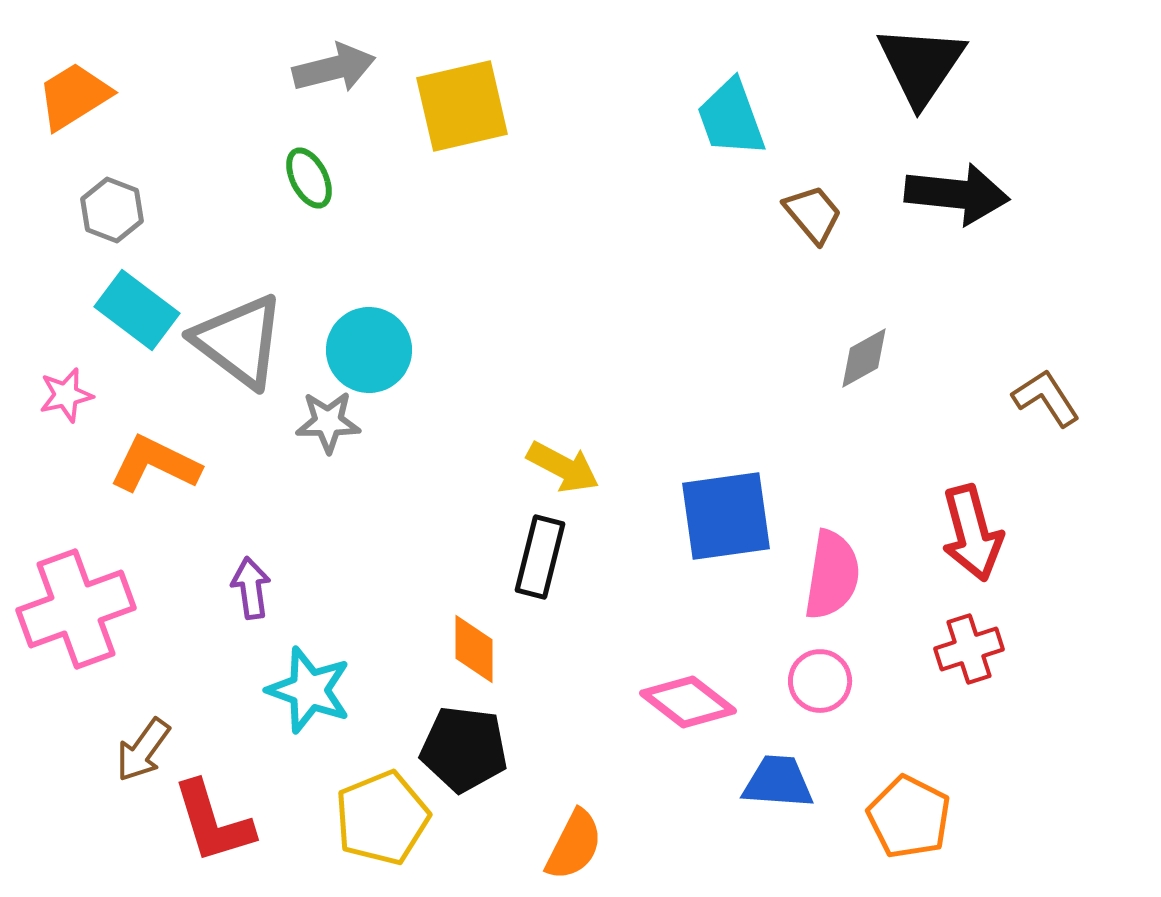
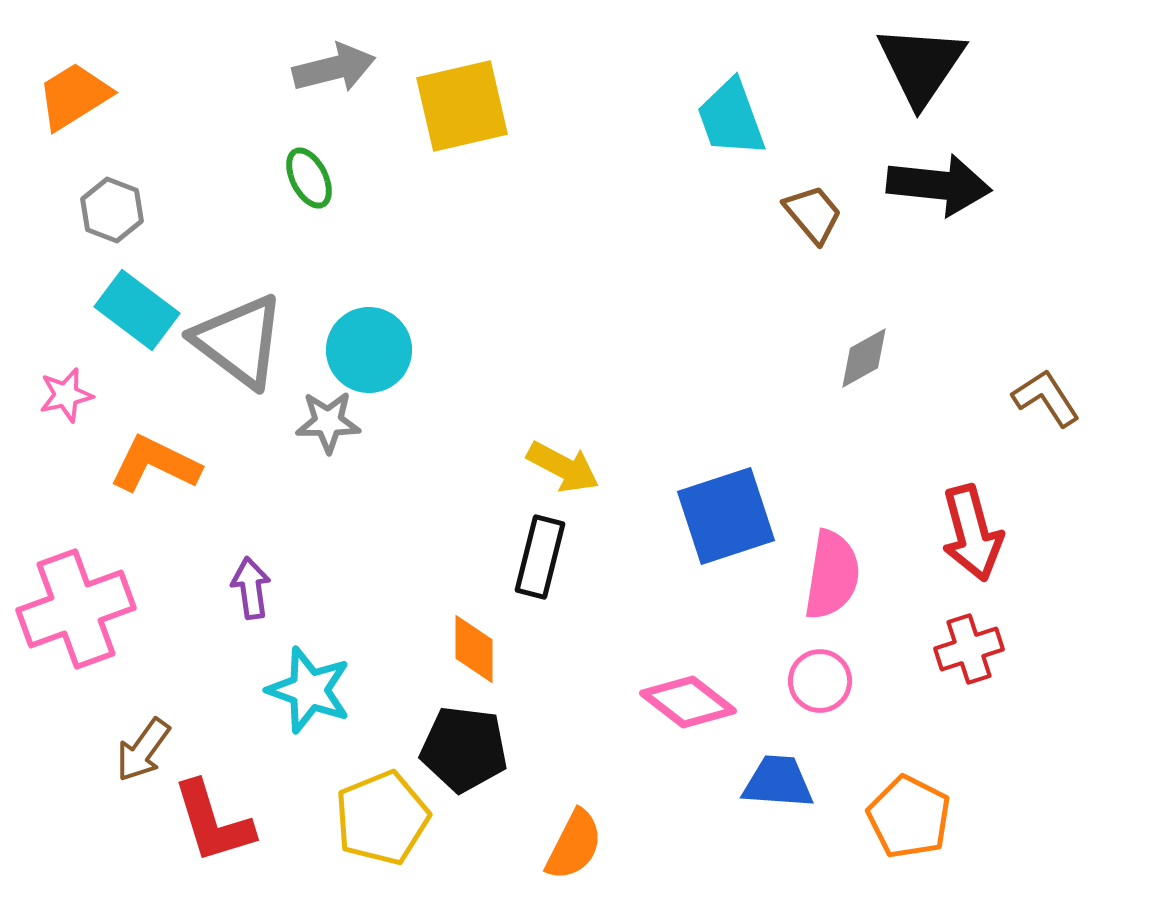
black arrow: moved 18 px left, 9 px up
blue square: rotated 10 degrees counterclockwise
